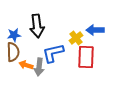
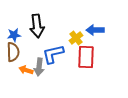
blue L-shape: moved 1 px down
orange arrow: moved 5 px down
